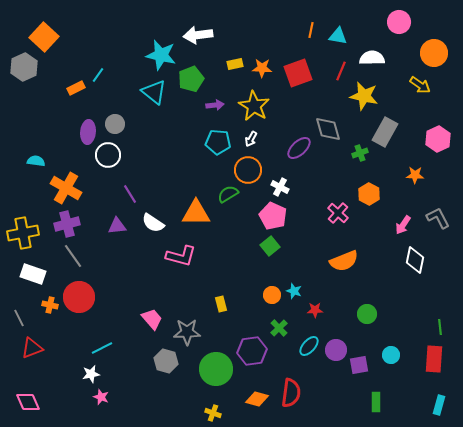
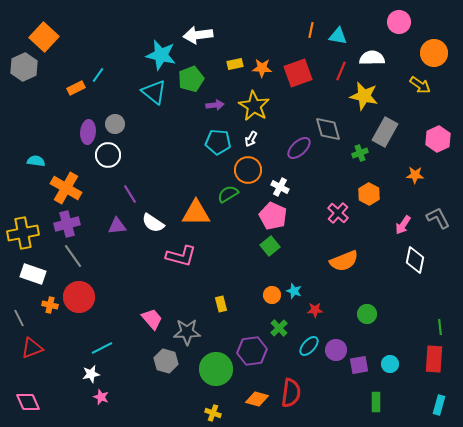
cyan circle at (391, 355): moved 1 px left, 9 px down
